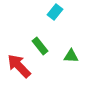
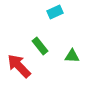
cyan rectangle: rotated 28 degrees clockwise
green triangle: moved 1 px right
